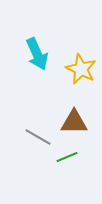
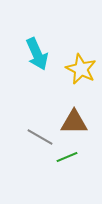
gray line: moved 2 px right
